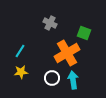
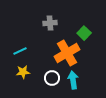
gray cross: rotated 32 degrees counterclockwise
green square: rotated 24 degrees clockwise
cyan line: rotated 32 degrees clockwise
yellow star: moved 2 px right
